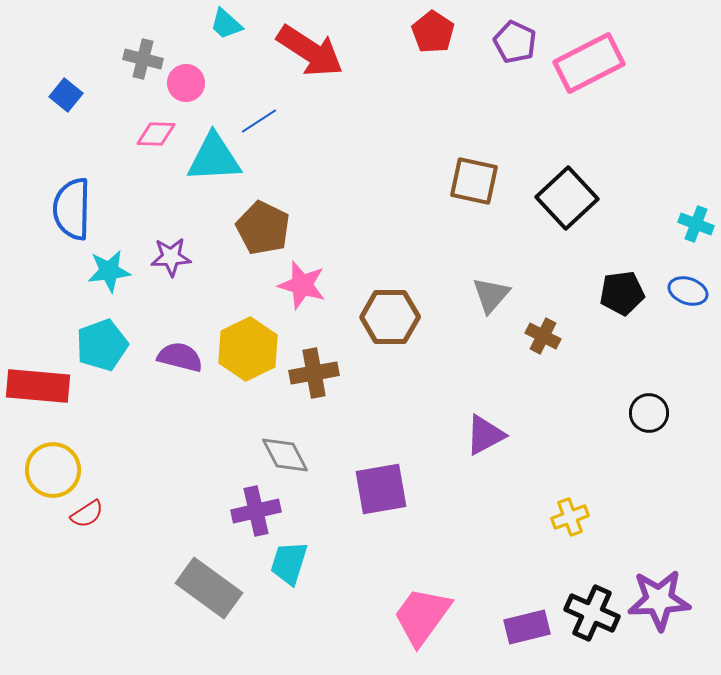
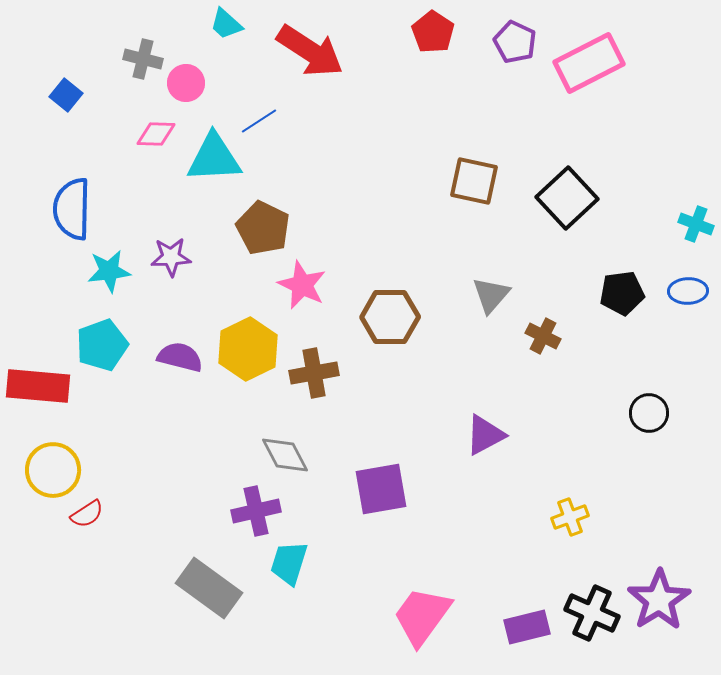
pink star at (302, 285): rotated 9 degrees clockwise
blue ellipse at (688, 291): rotated 21 degrees counterclockwise
purple star at (659, 600): rotated 30 degrees counterclockwise
